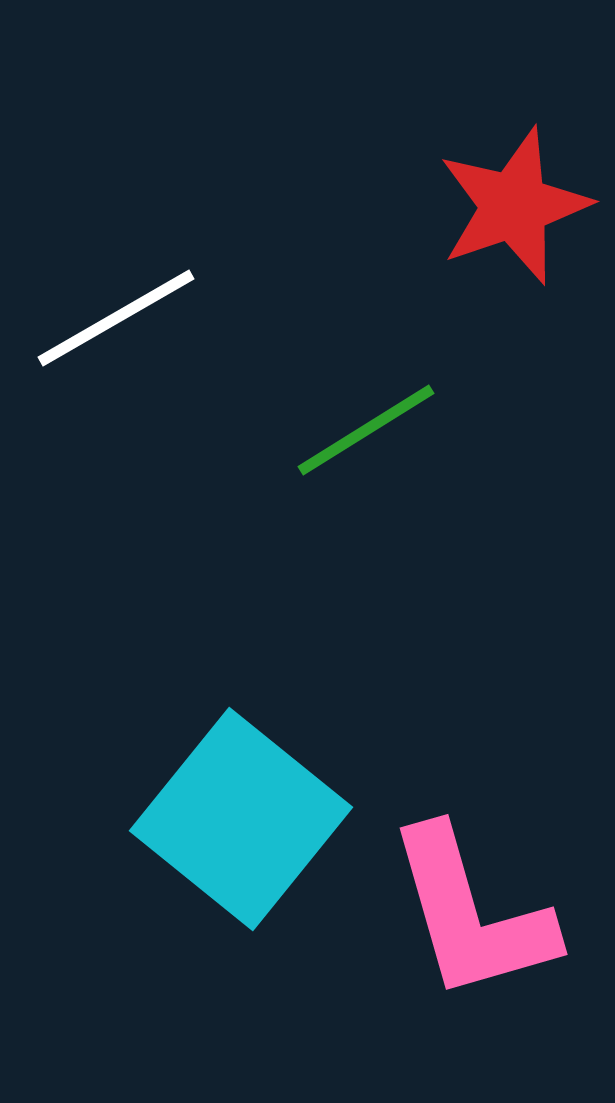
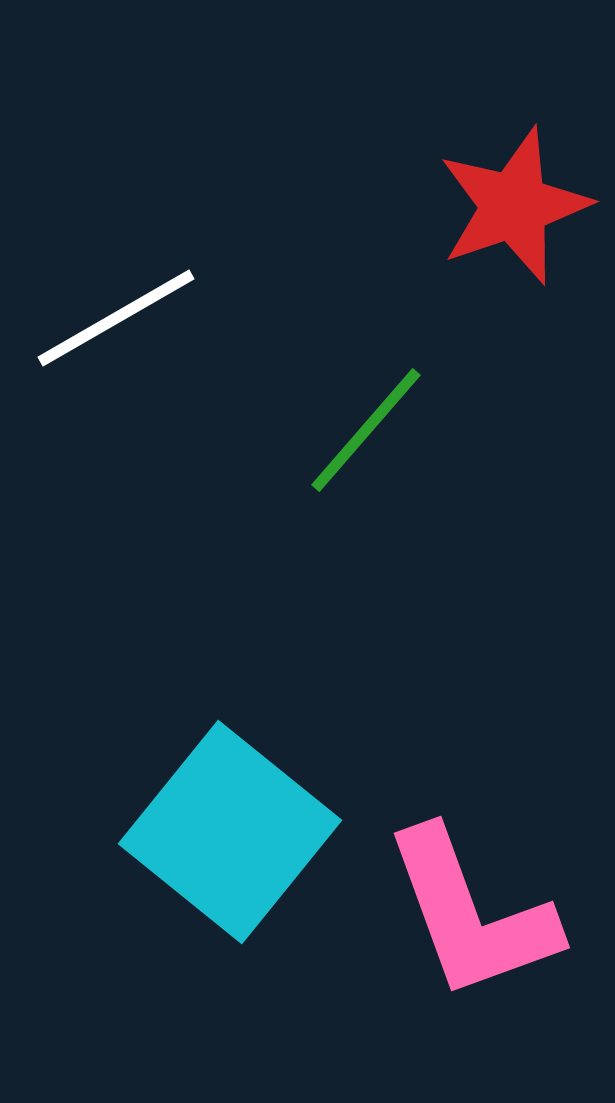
green line: rotated 17 degrees counterclockwise
cyan square: moved 11 px left, 13 px down
pink L-shape: rotated 4 degrees counterclockwise
